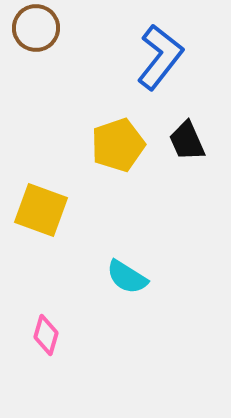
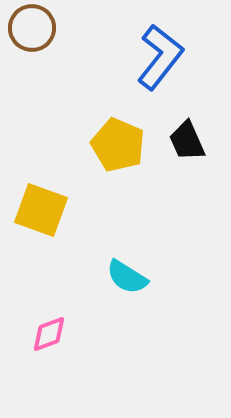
brown circle: moved 4 px left
yellow pentagon: rotated 30 degrees counterclockwise
pink diamond: moved 3 px right, 1 px up; rotated 54 degrees clockwise
